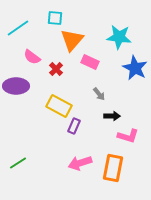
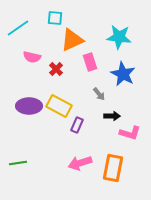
orange triangle: rotated 25 degrees clockwise
pink semicircle: rotated 24 degrees counterclockwise
pink rectangle: rotated 48 degrees clockwise
blue star: moved 12 px left, 6 px down
purple ellipse: moved 13 px right, 20 px down
purple rectangle: moved 3 px right, 1 px up
pink L-shape: moved 2 px right, 3 px up
green line: rotated 24 degrees clockwise
